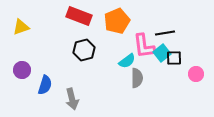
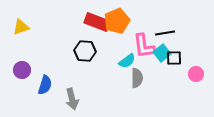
red rectangle: moved 18 px right, 6 px down
black hexagon: moved 1 px right, 1 px down; rotated 20 degrees clockwise
